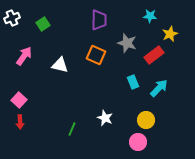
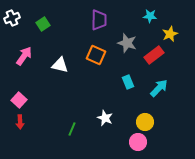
cyan rectangle: moved 5 px left
yellow circle: moved 1 px left, 2 px down
